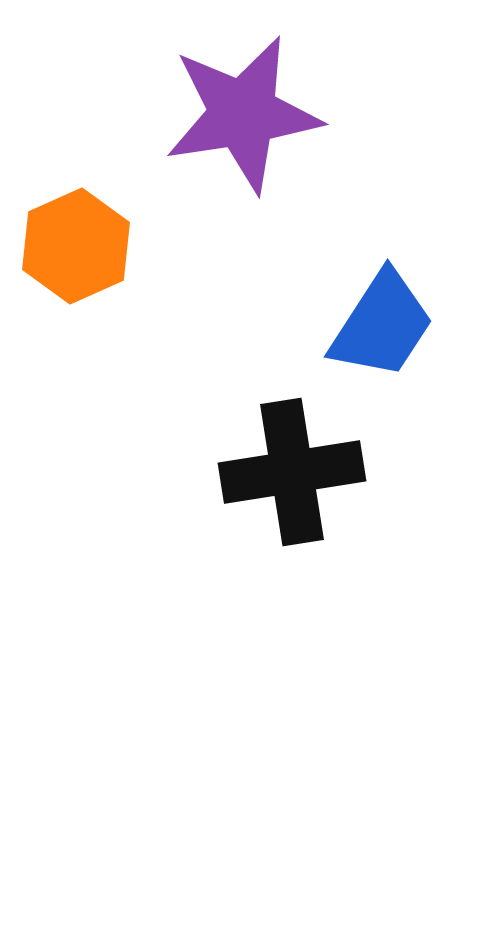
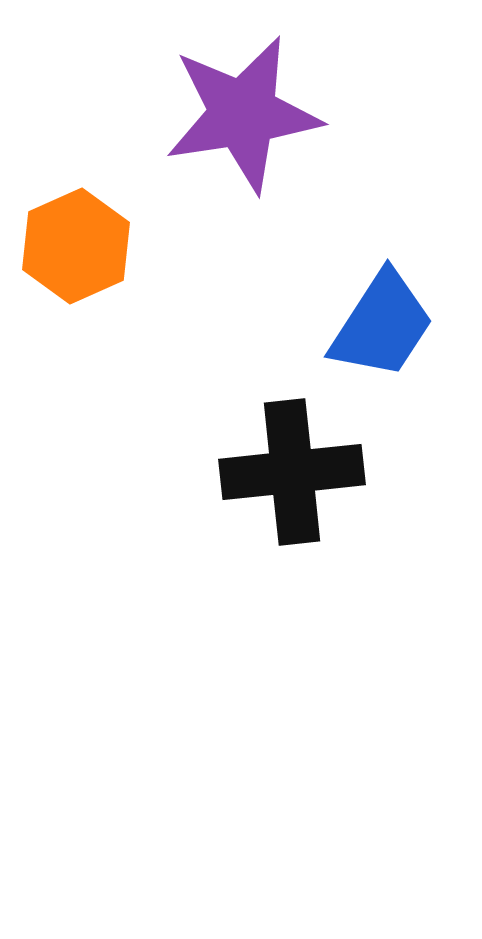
black cross: rotated 3 degrees clockwise
